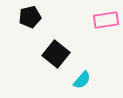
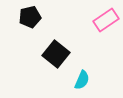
pink rectangle: rotated 25 degrees counterclockwise
cyan semicircle: rotated 18 degrees counterclockwise
